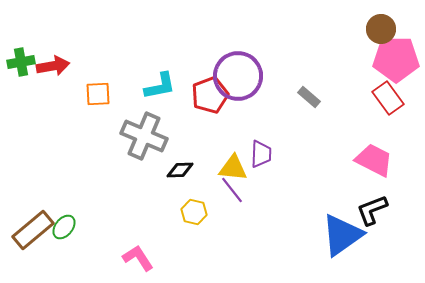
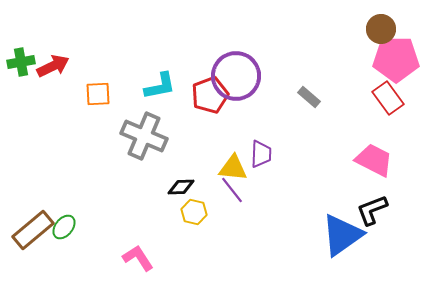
red arrow: rotated 16 degrees counterclockwise
purple circle: moved 2 px left
black diamond: moved 1 px right, 17 px down
